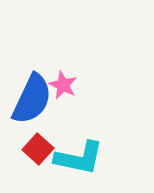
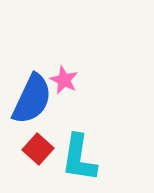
pink star: moved 1 px right, 5 px up
cyan L-shape: rotated 87 degrees clockwise
